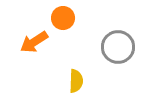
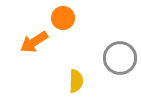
gray circle: moved 2 px right, 11 px down
